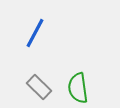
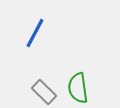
gray rectangle: moved 5 px right, 5 px down
